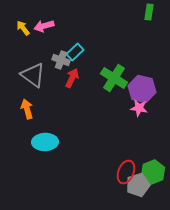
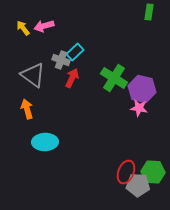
green hexagon: rotated 25 degrees clockwise
gray pentagon: rotated 20 degrees clockwise
